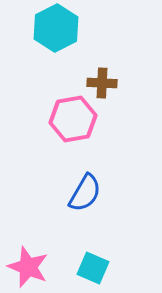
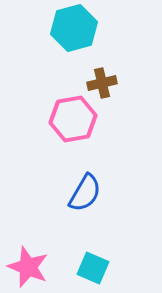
cyan hexagon: moved 18 px right; rotated 12 degrees clockwise
brown cross: rotated 16 degrees counterclockwise
